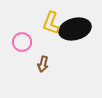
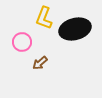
yellow L-shape: moved 7 px left, 5 px up
brown arrow: moved 3 px left, 1 px up; rotated 35 degrees clockwise
